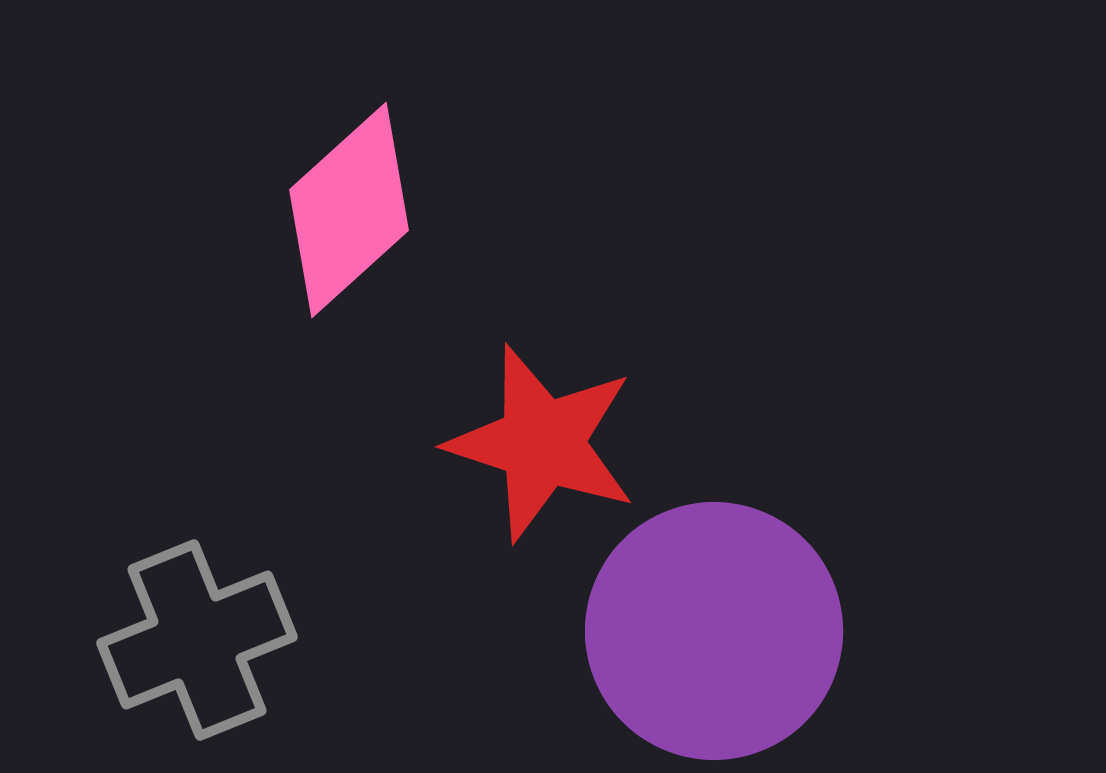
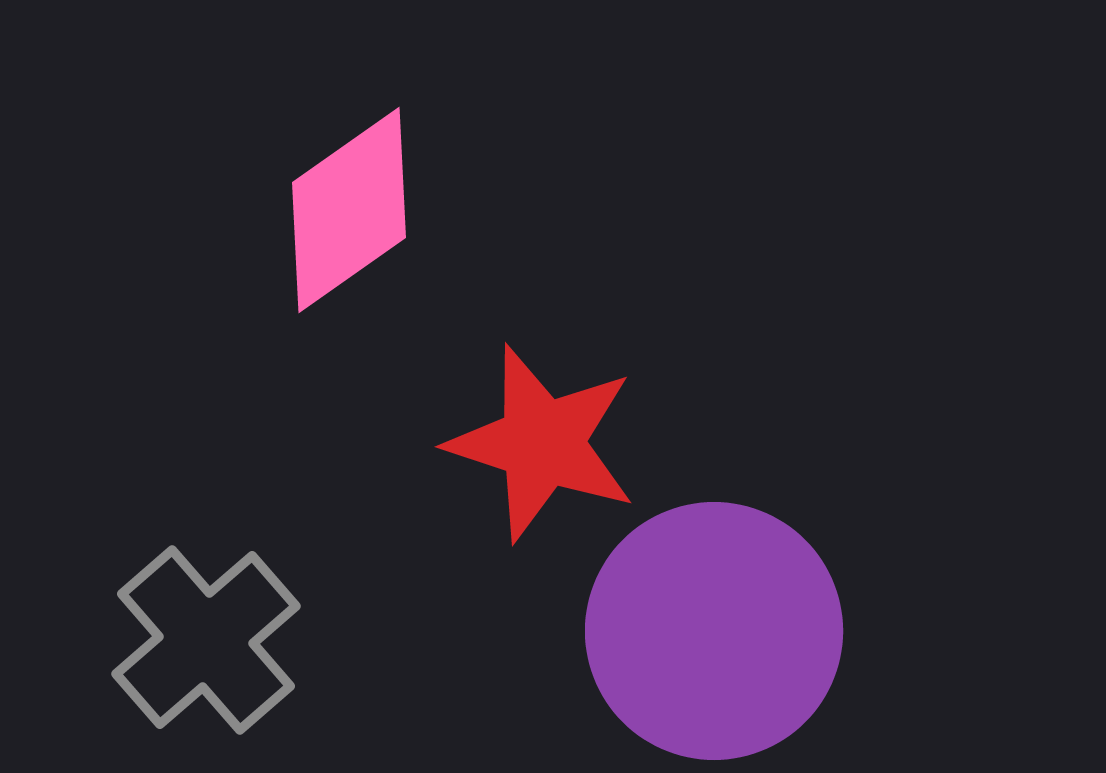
pink diamond: rotated 7 degrees clockwise
gray cross: moved 9 px right; rotated 19 degrees counterclockwise
